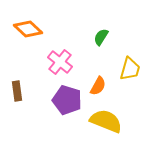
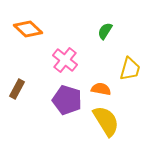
green semicircle: moved 4 px right, 6 px up
pink cross: moved 5 px right, 2 px up
orange semicircle: moved 3 px right, 3 px down; rotated 108 degrees counterclockwise
brown rectangle: moved 2 px up; rotated 36 degrees clockwise
yellow semicircle: rotated 36 degrees clockwise
